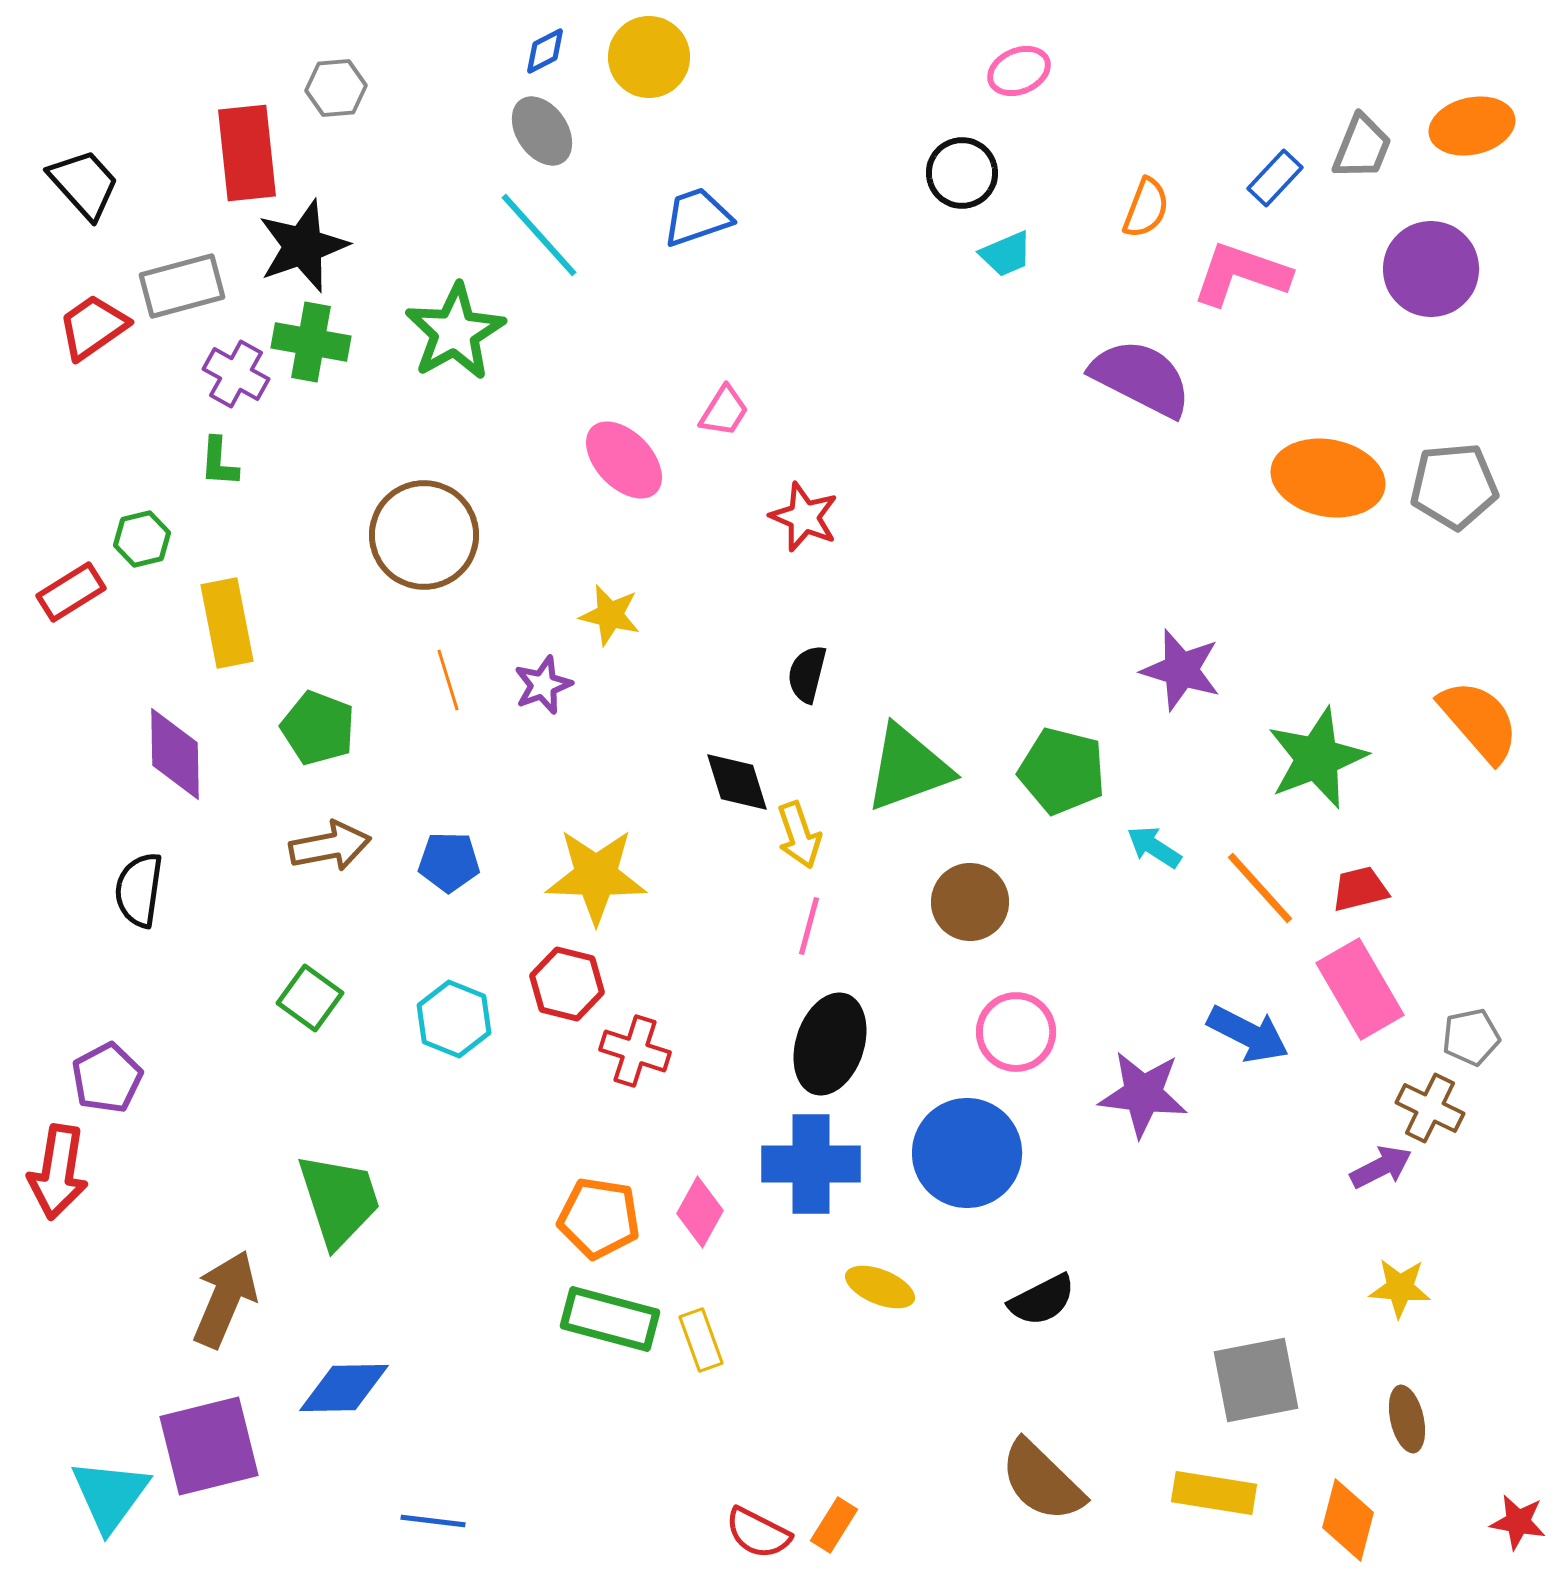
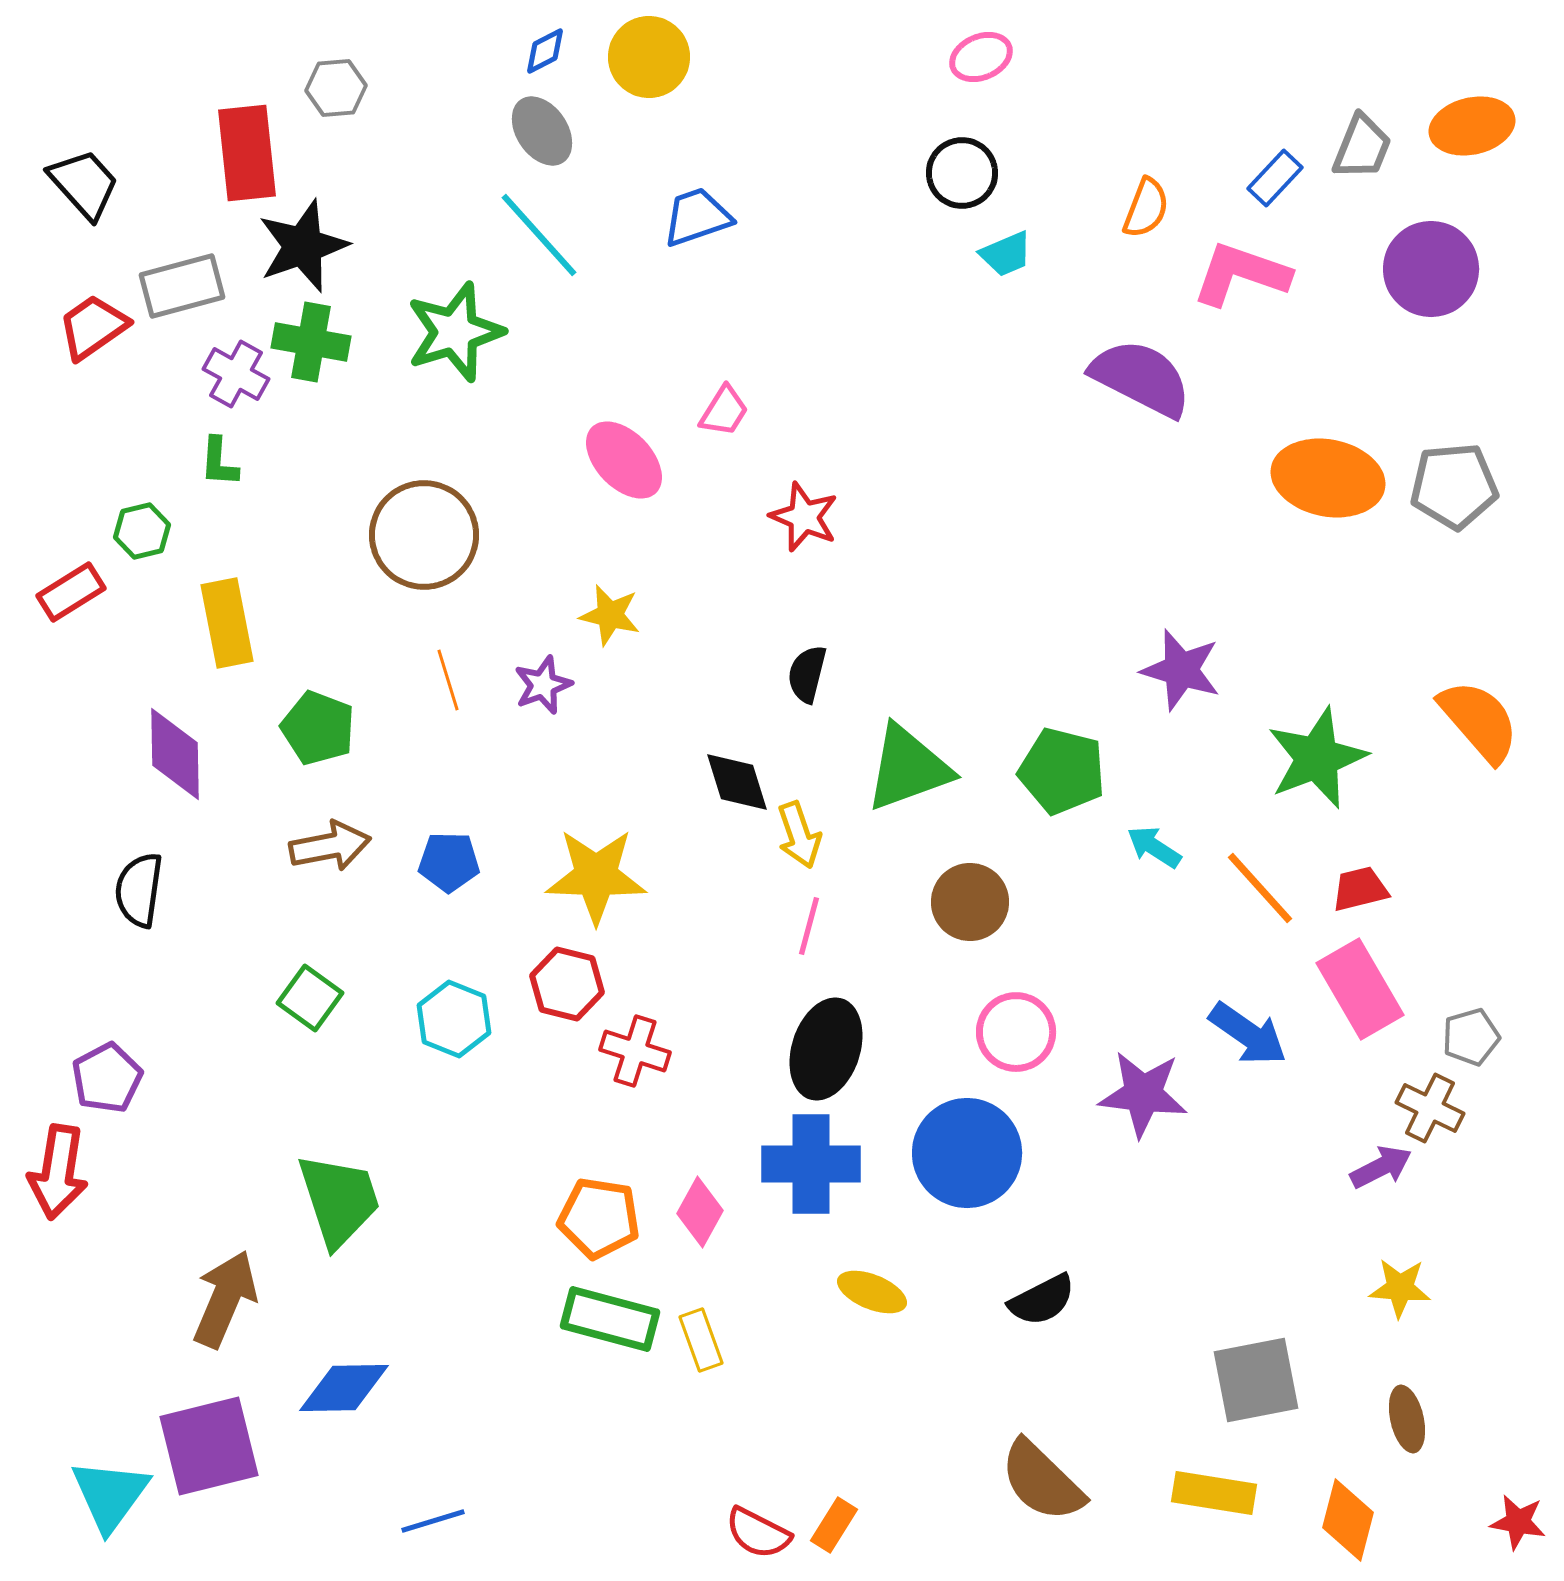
pink ellipse at (1019, 71): moved 38 px left, 14 px up
green star at (455, 332): rotated 12 degrees clockwise
green hexagon at (142, 539): moved 8 px up
blue arrow at (1248, 1034): rotated 8 degrees clockwise
gray pentagon at (1471, 1037): rotated 4 degrees counterclockwise
black ellipse at (830, 1044): moved 4 px left, 5 px down
yellow ellipse at (880, 1287): moved 8 px left, 5 px down
blue line at (433, 1521): rotated 24 degrees counterclockwise
